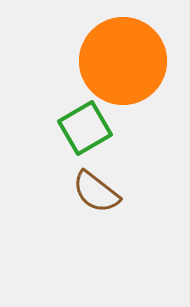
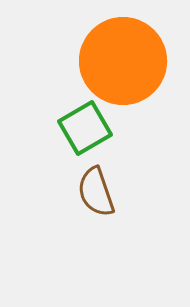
brown semicircle: rotated 33 degrees clockwise
